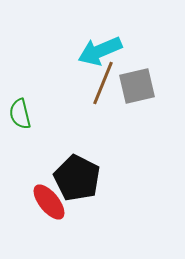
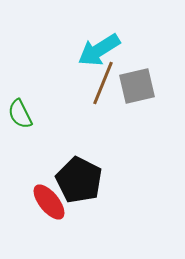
cyan arrow: moved 1 px left, 1 px up; rotated 9 degrees counterclockwise
green semicircle: rotated 12 degrees counterclockwise
black pentagon: moved 2 px right, 2 px down
